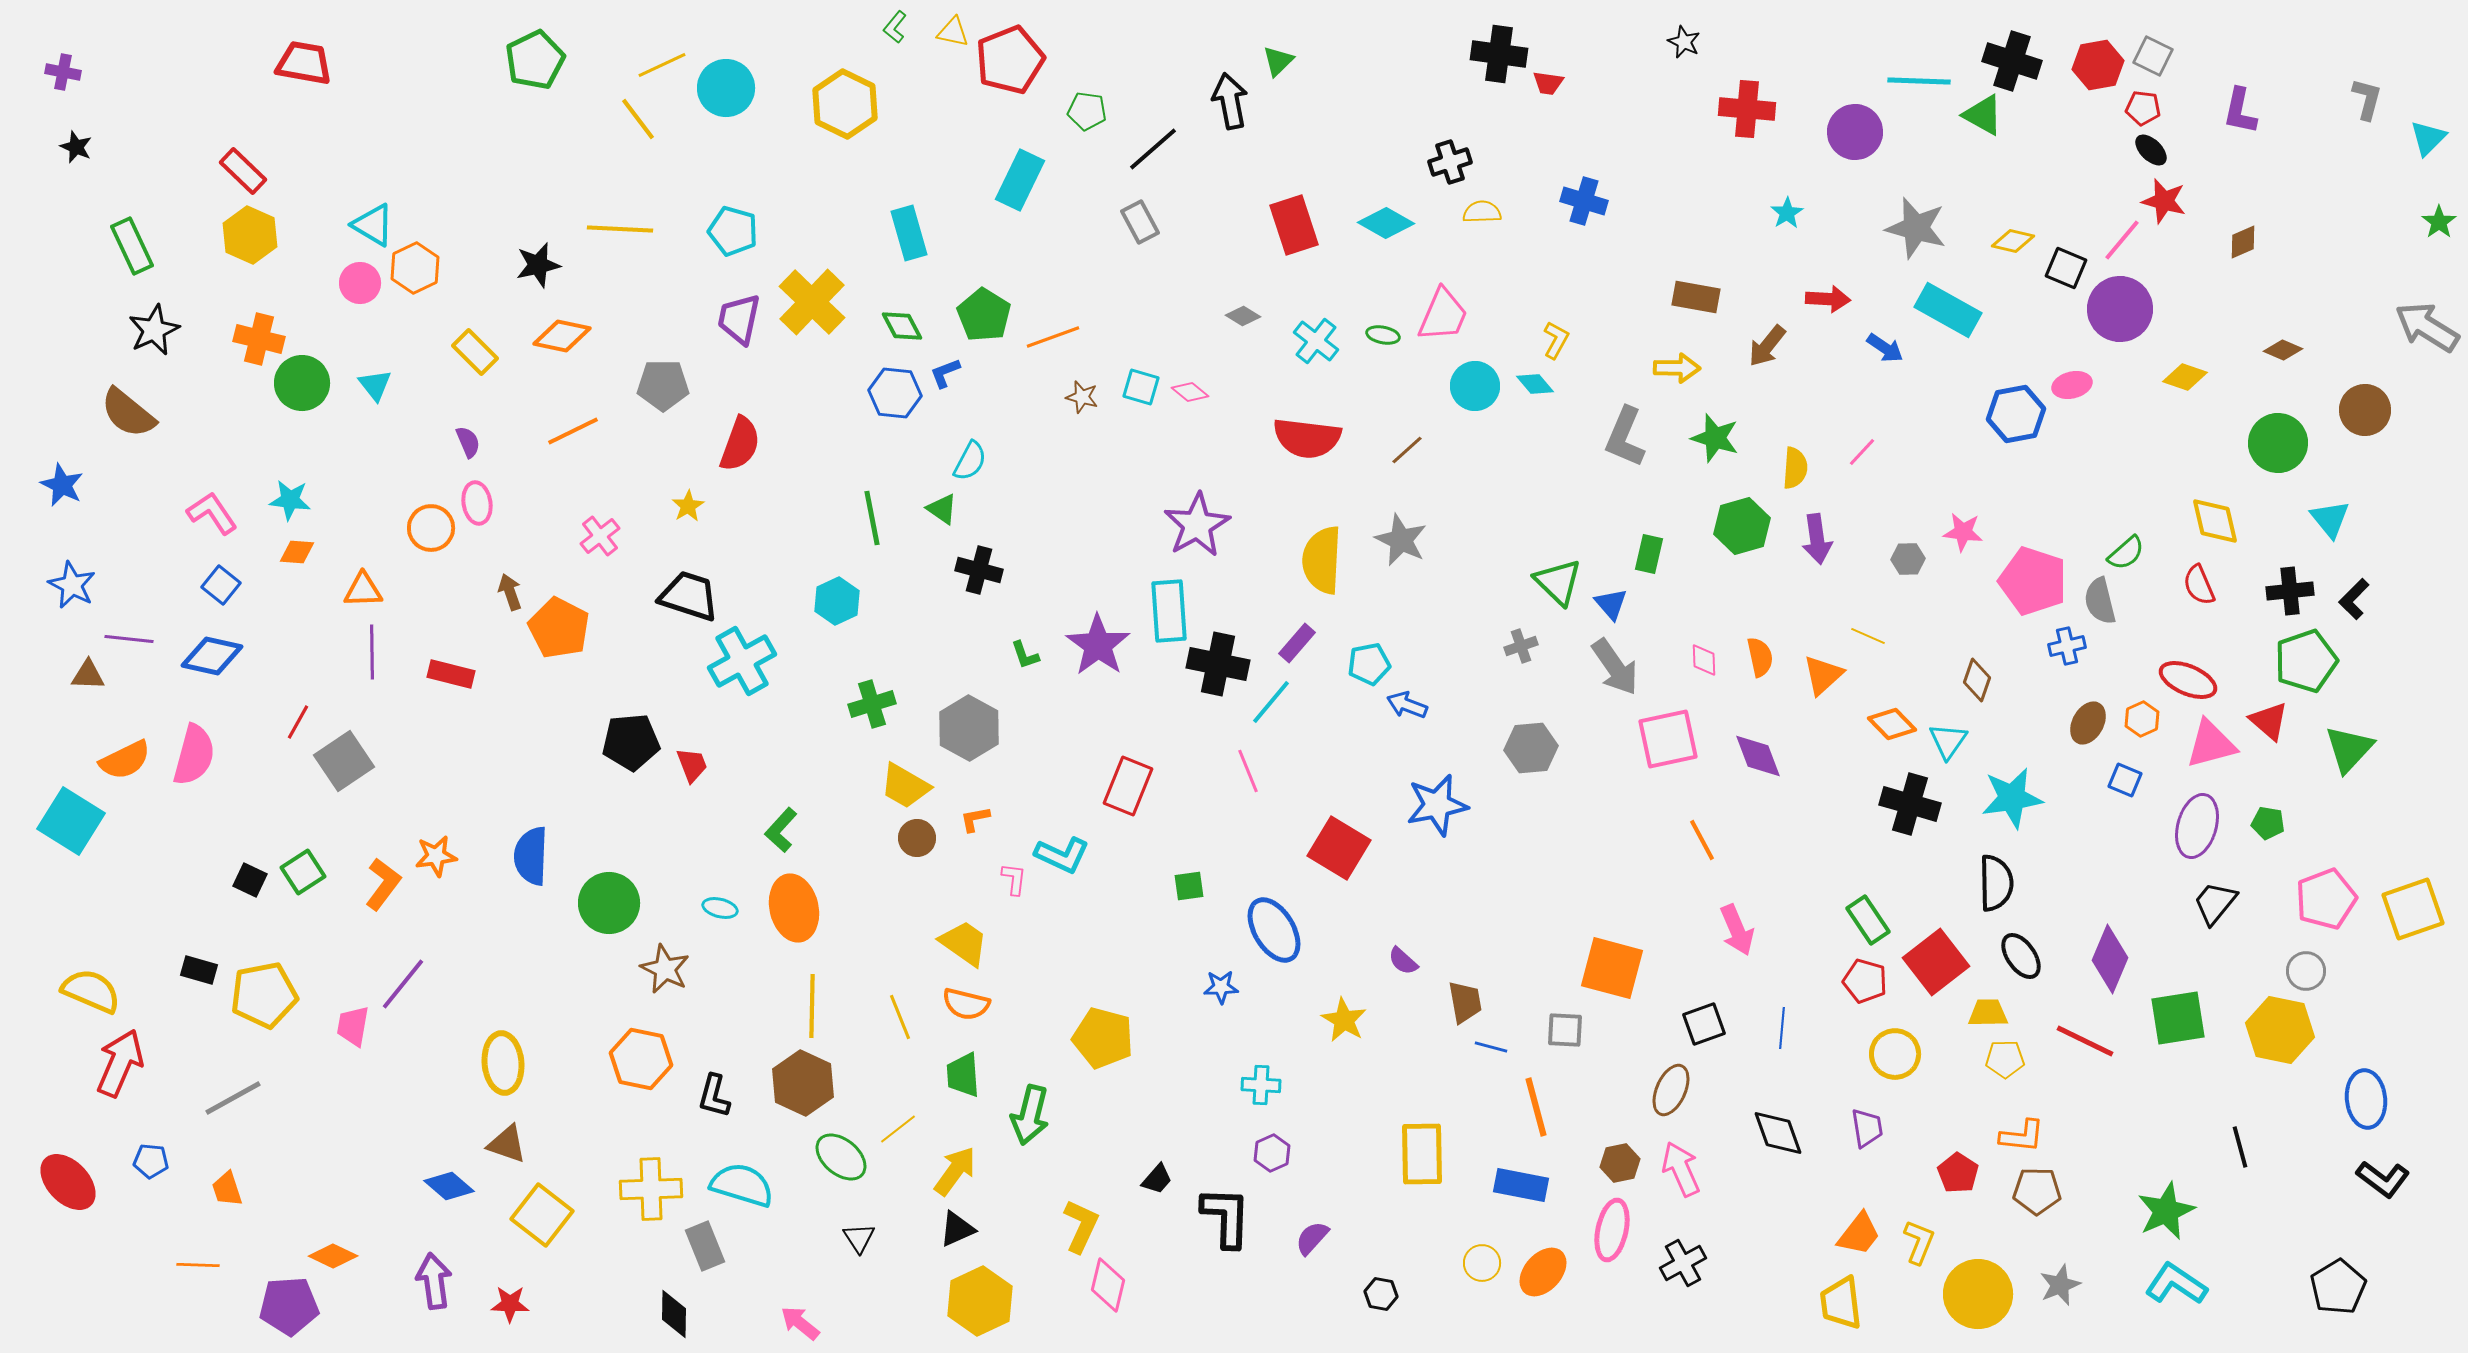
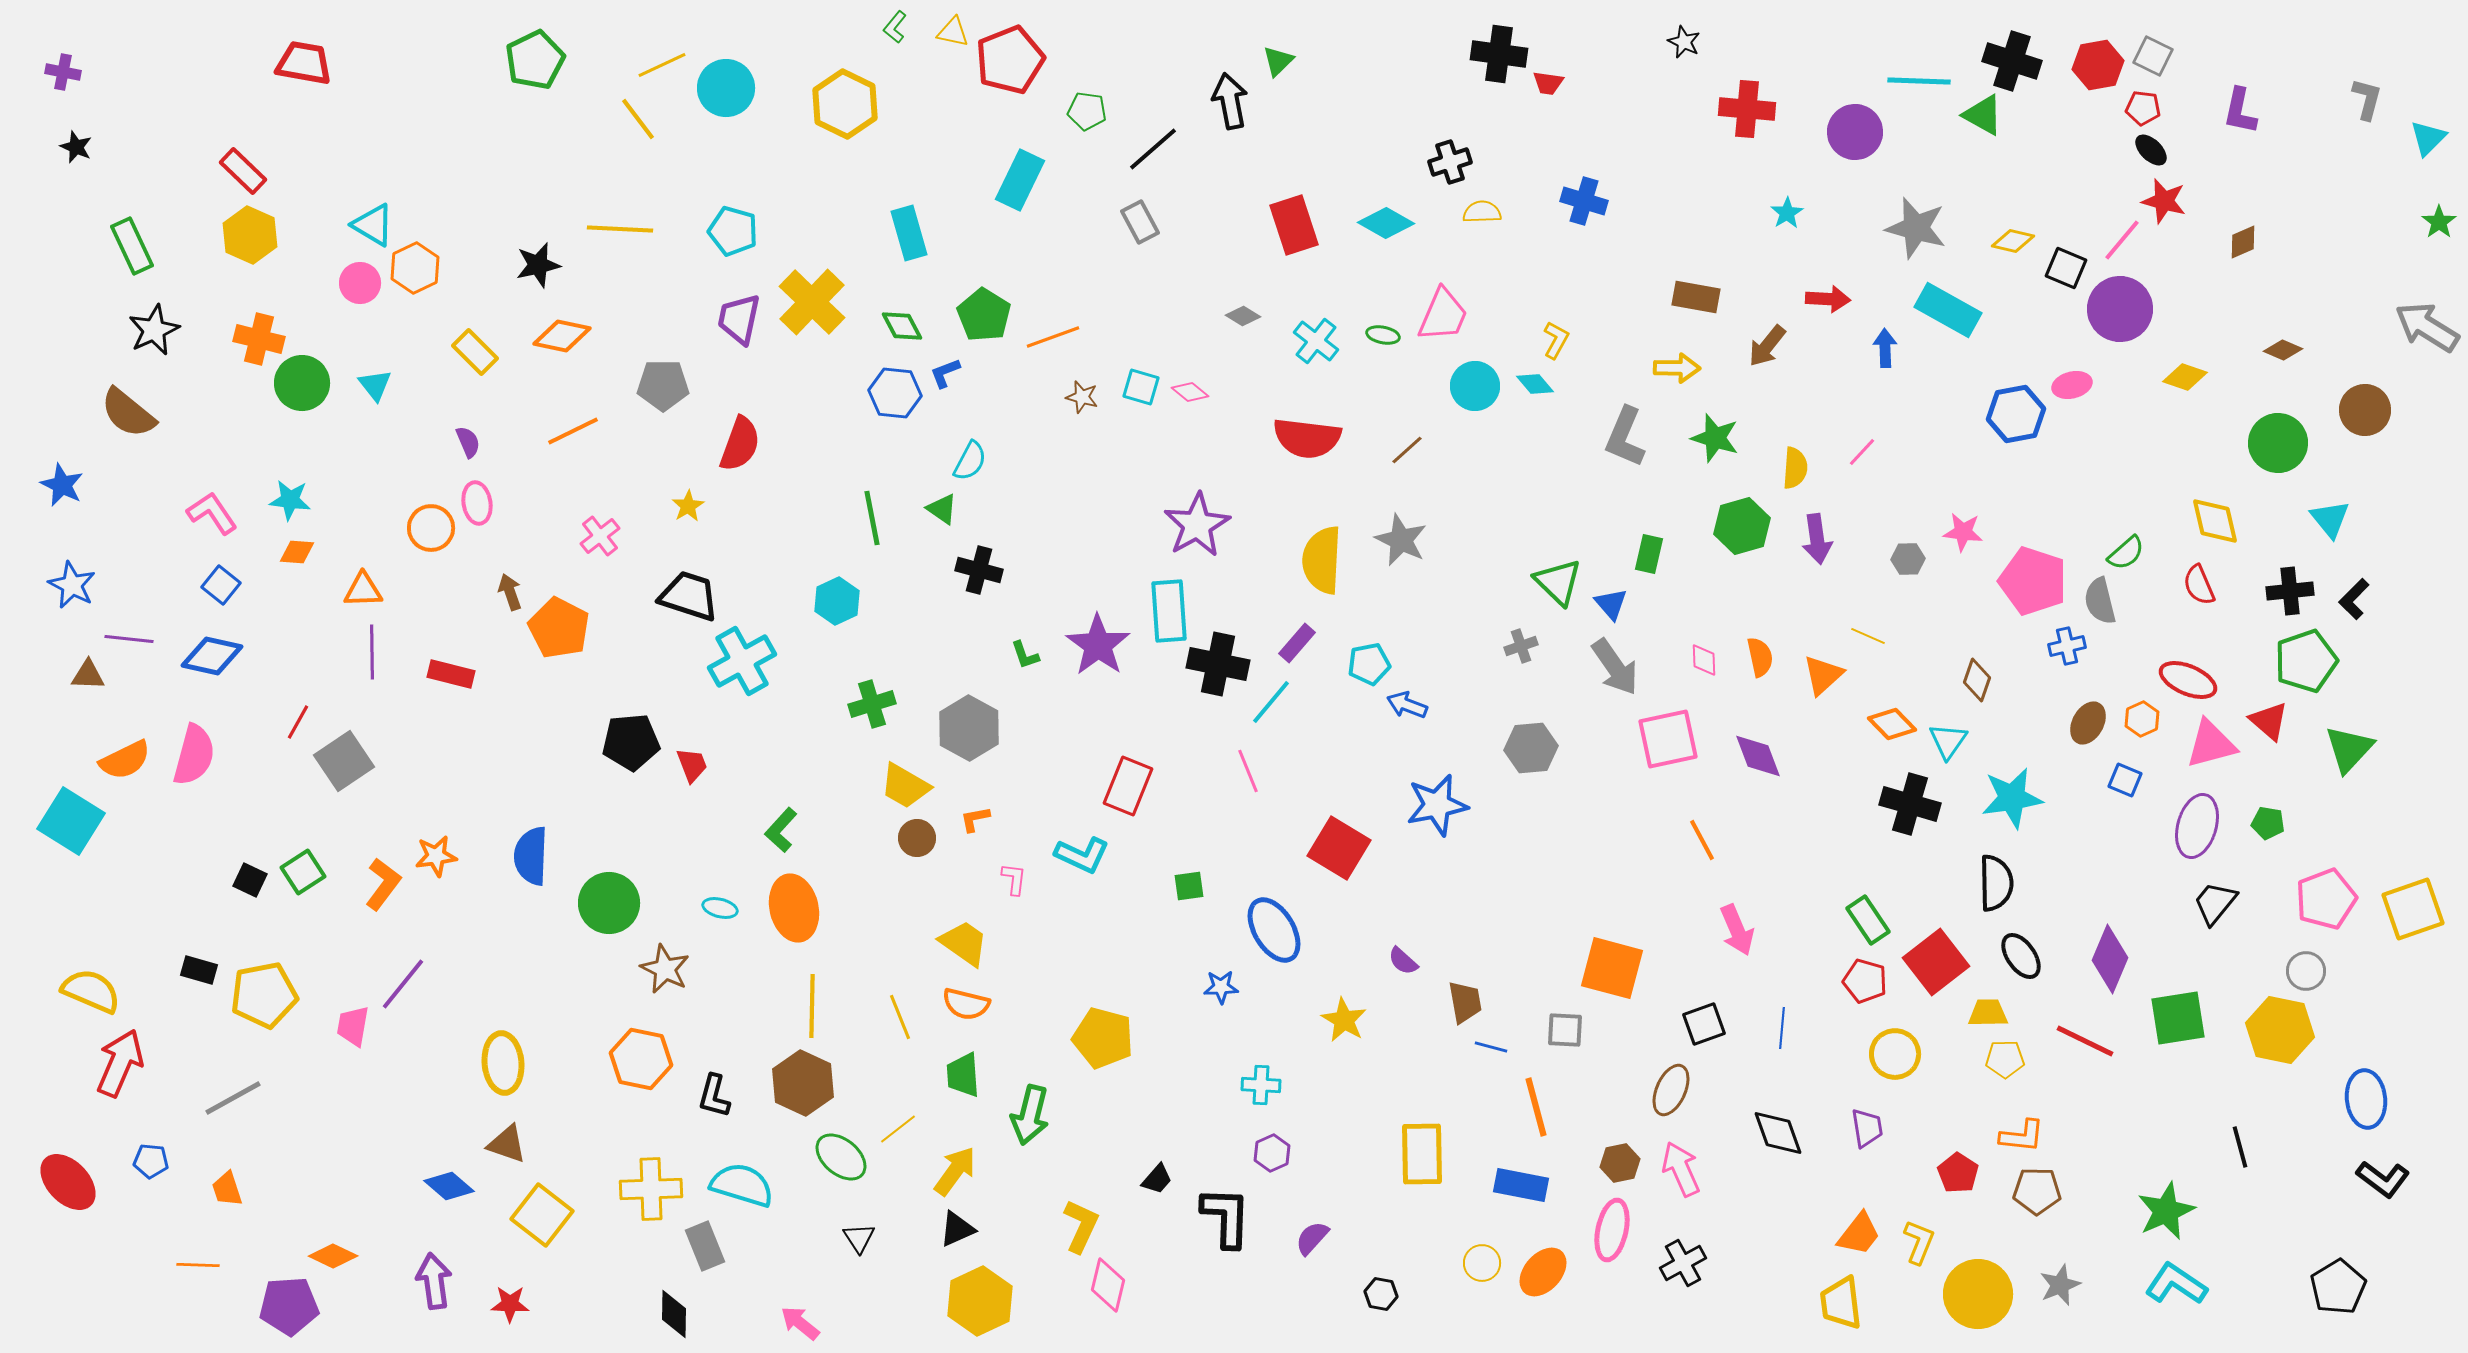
blue arrow at (1885, 348): rotated 126 degrees counterclockwise
cyan L-shape at (1062, 855): moved 20 px right
